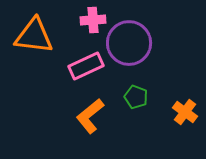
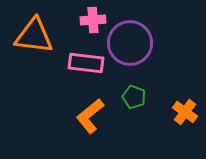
purple circle: moved 1 px right
pink rectangle: moved 3 px up; rotated 32 degrees clockwise
green pentagon: moved 2 px left
